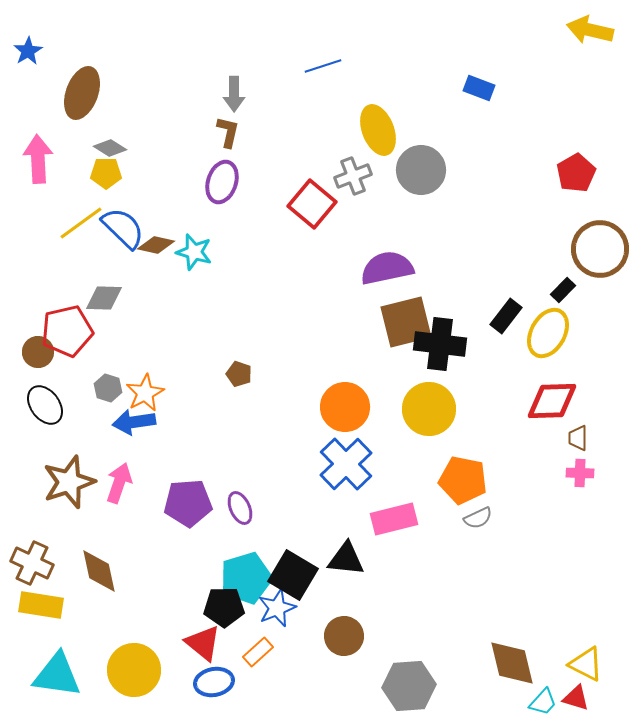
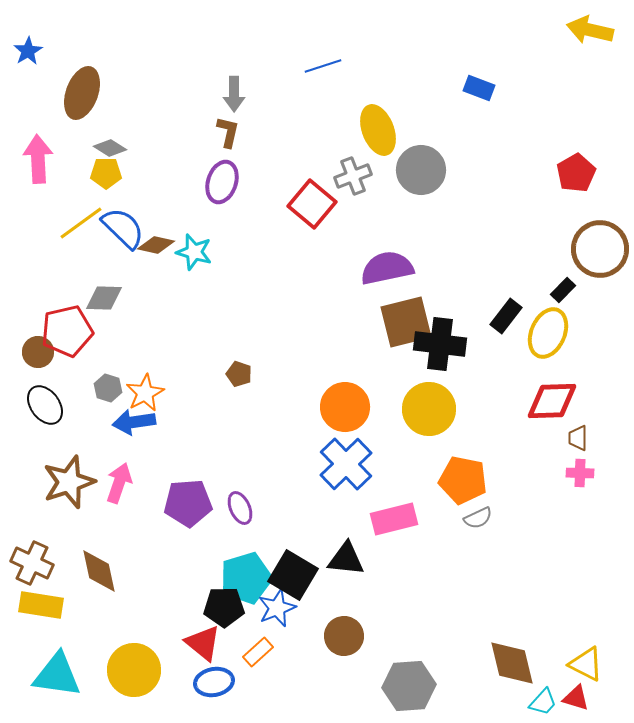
yellow ellipse at (548, 333): rotated 6 degrees counterclockwise
